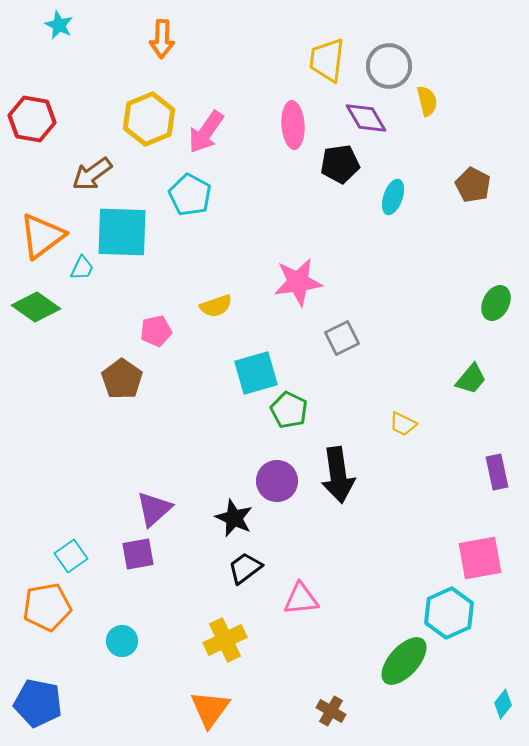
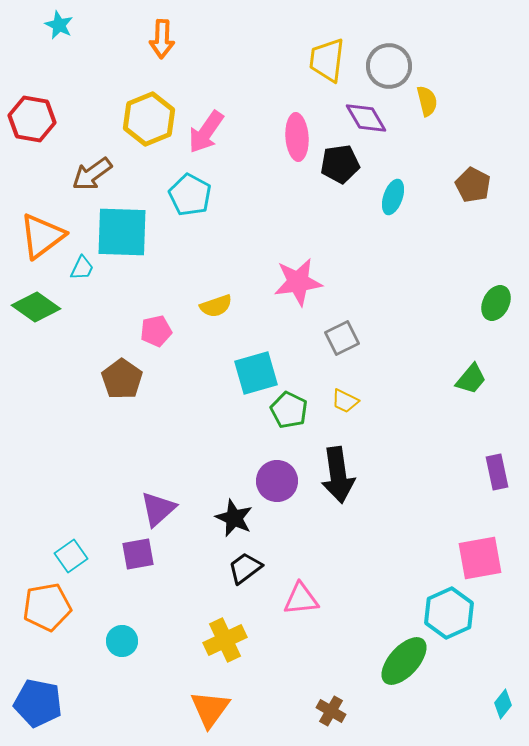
pink ellipse at (293, 125): moved 4 px right, 12 px down
yellow trapezoid at (403, 424): moved 58 px left, 23 px up
purple triangle at (154, 509): moved 4 px right
